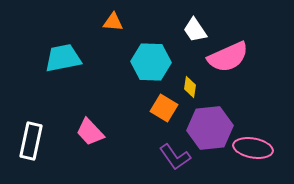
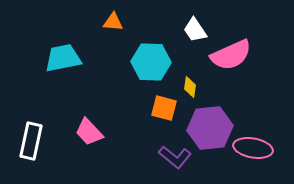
pink semicircle: moved 3 px right, 2 px up
orange square: rotated 16 degrees counterclockwise
pink trapezoid: moved 1 px left
purple L-shape: rotated 16 degrees counterclockwise
